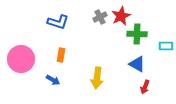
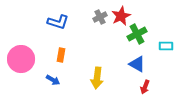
green cross: rotated 30 degrees counterclockwise
